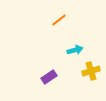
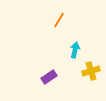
orange line: rotated 21 degrees counterclockwise
cyan arrow: rotated 63 degrees counterclockwise
